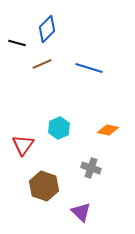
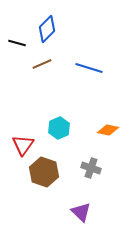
brown hexagon: moved 14 px up
